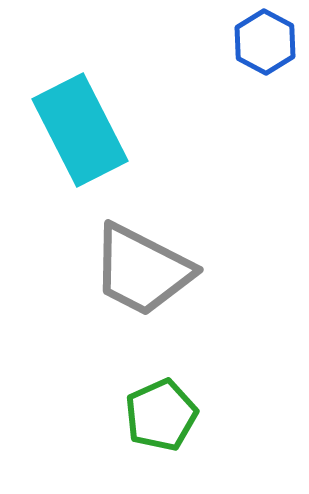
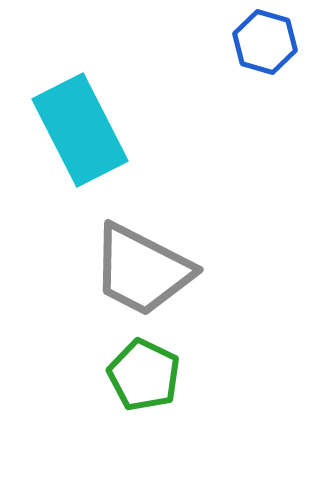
blue hexagon: rotated 12 degrees counterclockwise
green pentagon: moved 17 px left, 40 px up; rotated 22 degrees counterclockwise
